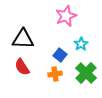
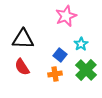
green cross: moved 3 px up
